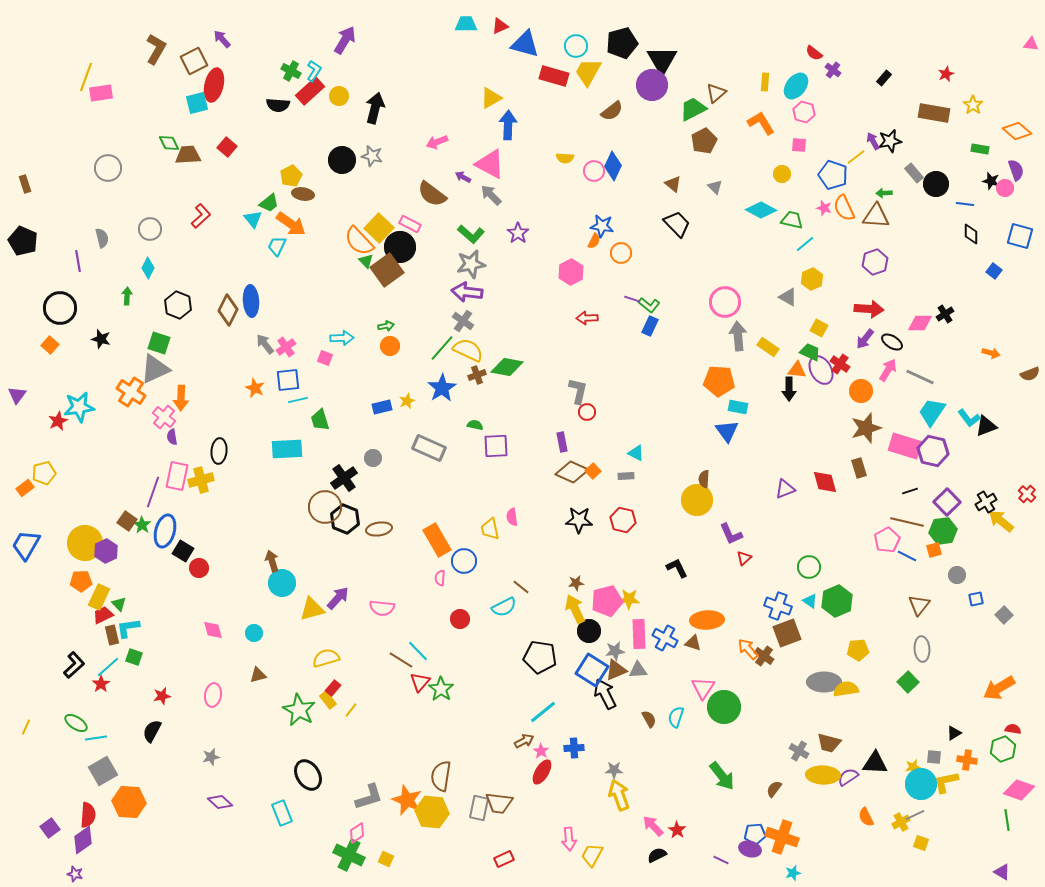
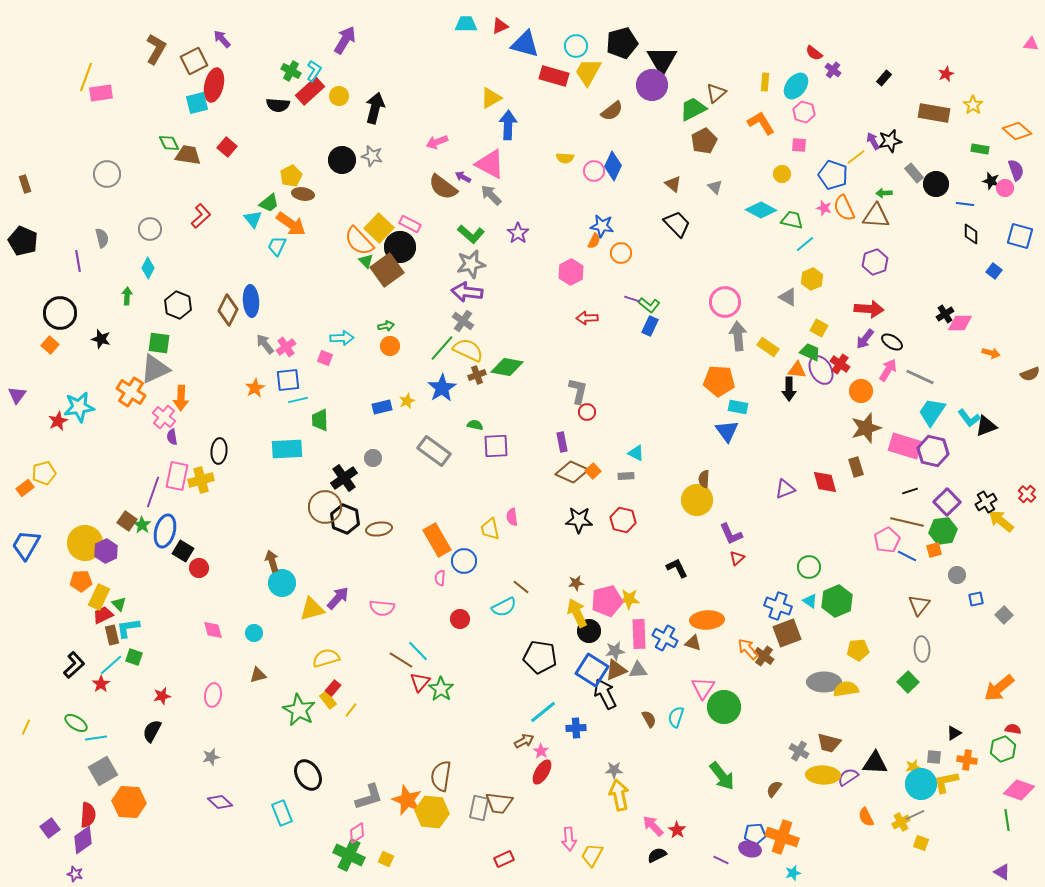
brown trapezoid at (188, 155): rotated 12 degrees clockwise
gray circle at (108, 168): moved 1 px left, 6 px down
brown semicircle at (432, 194): moved 11 px right, 7 px up
black circle at (60, 308): moved 5 px down
pink diamond at (920, 323): moved 40 px right
green square at (159, 343): rotated 10 degrees counterclockwise
orange star at (255, 388): rotated 18 degrees clockwise
green trapezoid at (320, 420): rotated 15 degrees clockwise
gray rectangle at (429, 448): moved 5 px right, 3 px down; rotated 12 degrees clockwise
brown rectangle at (859, 468): moved 3 px left, 1 px up
red triangle at (744, 558): moved 7 px left
yellow arrow at (575, 609): moved 2 px right, 4 px down
cyan line at (108, 667): moved 3 px right, 2 px up
orange arrow at (999, 688): rotated 8 degrees counterclockwise
blue cross at (574, 748): moved 2 px right, 20 px up
yellow arrow at (619, 795): rotated 8 degrees clockwise
